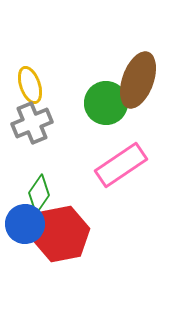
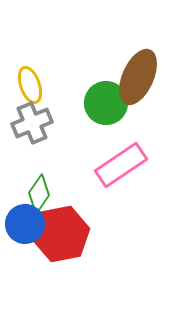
brown ellipse: moved 3 px up; rotated 4 degrees clockwise
